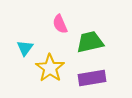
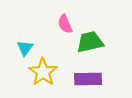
pink semicircle: moved 5 px right
yellow star: moved 7 px left, 4 px down
purple rectangle: moved 4 px left, 1 px down; rotated 8 degrees clockwise
